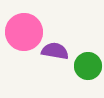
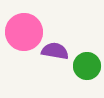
green circle: moved 1 px left
